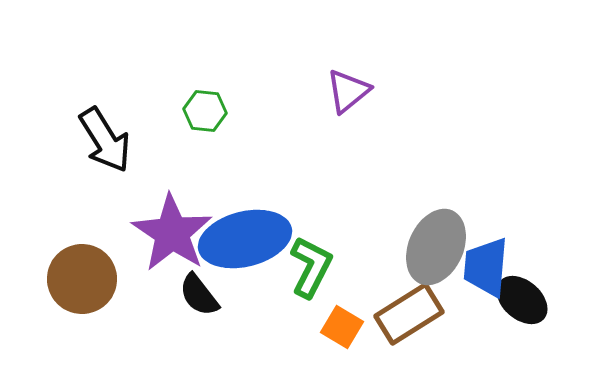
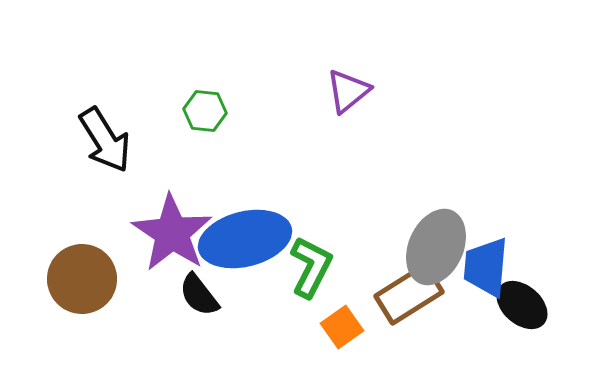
black ellipse: moved 5 px down
brown rectangle: moved 20 px up
orange square: rotated 24 degrees clockwise
